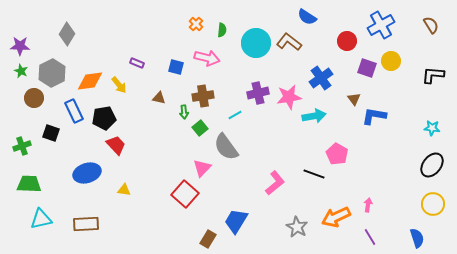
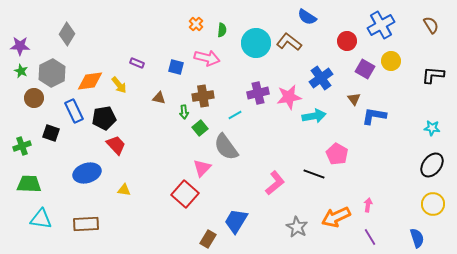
purple square at (367, 68): moved 2 px left, 1 px down; rotated 12 degrees clockwise
cyan triangle at (41, 219): rotated 20 degrees clockwise
